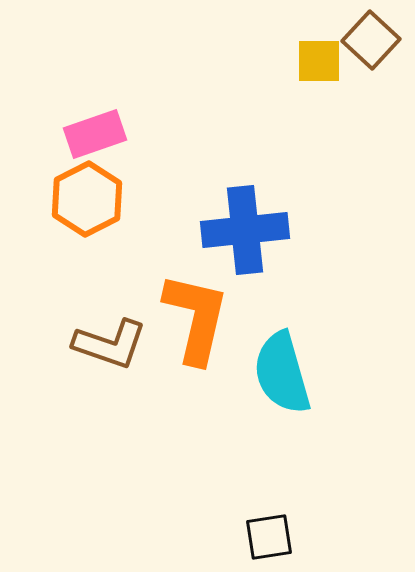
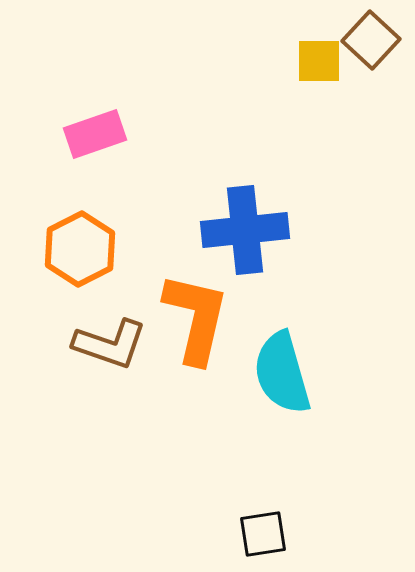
orange hexagon: moved 7 px left, 50 px down
black square: moved 6 px left, 3 px up
